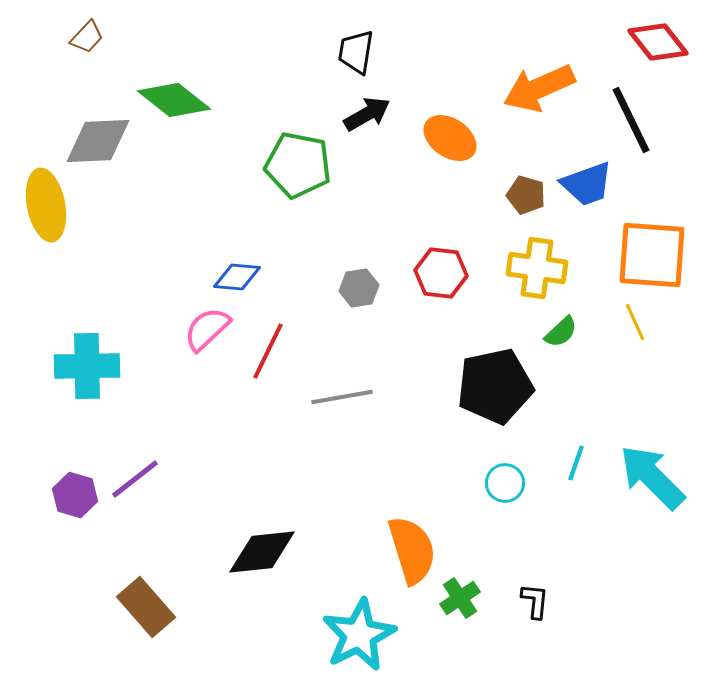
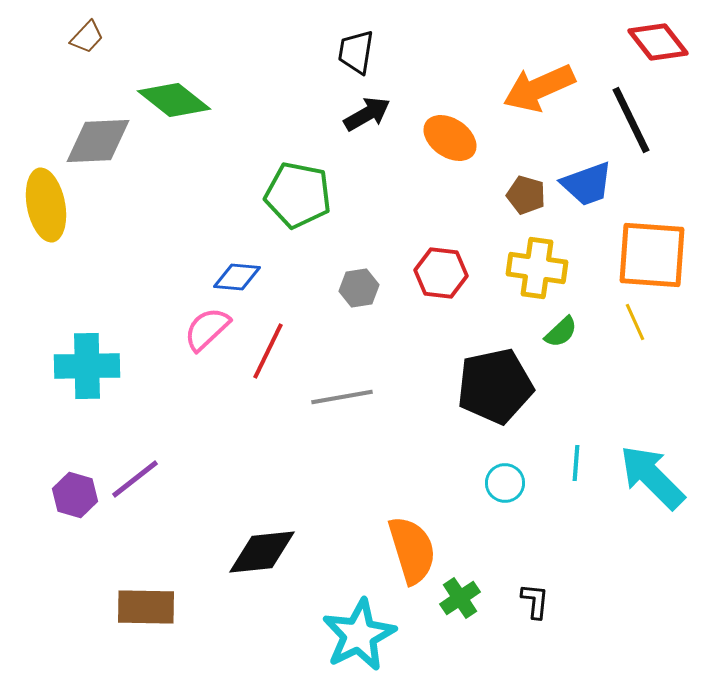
green pentagon: moved 30 px down
cyan line: rotated 15 degrees counterclockwise
brown rectangle: rotated 48 degrees counterclockwise
